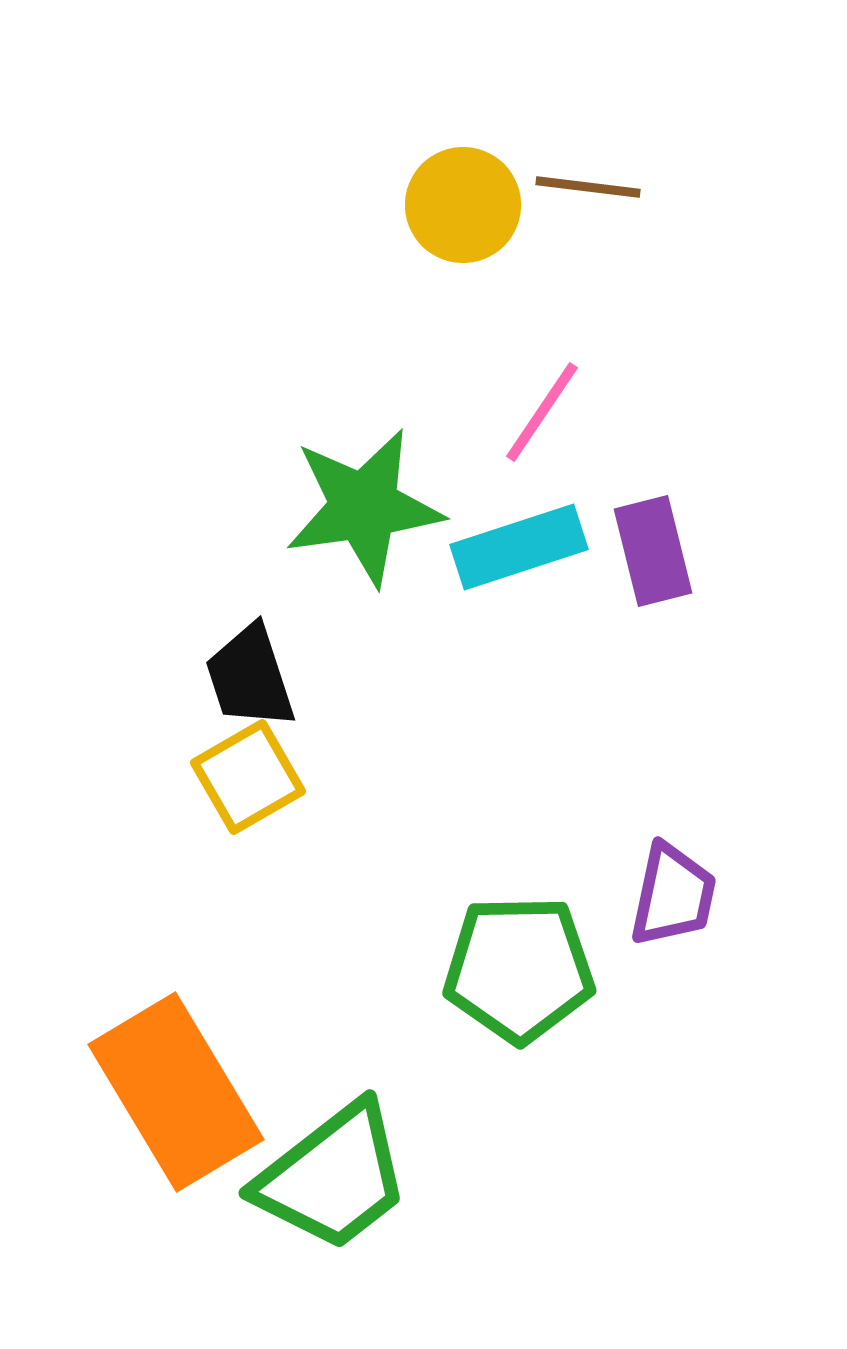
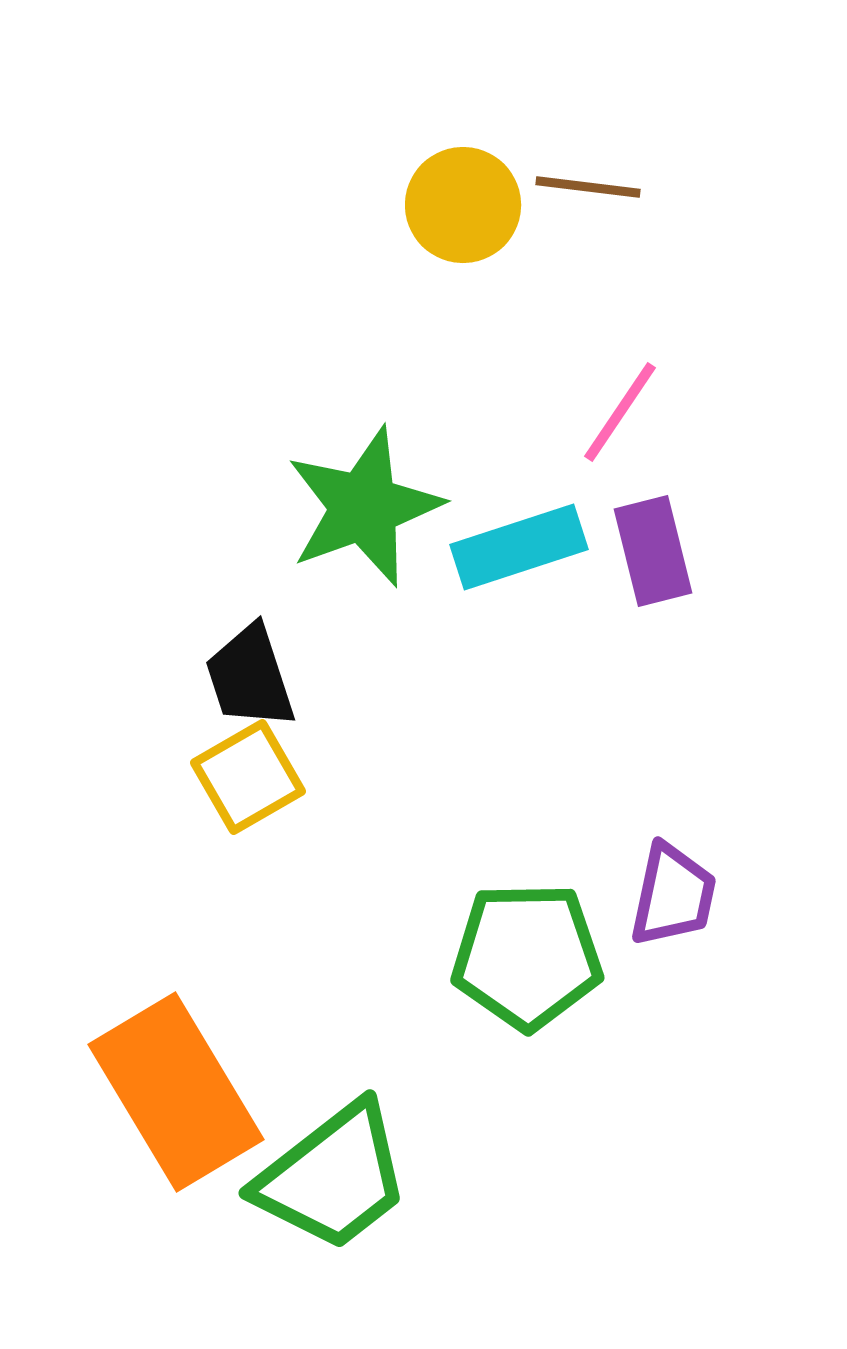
pink line: moved 78 px right
green star: rotated 12 degrees counterclockwise
green pentagon: moved 8 px right, 13 px up
